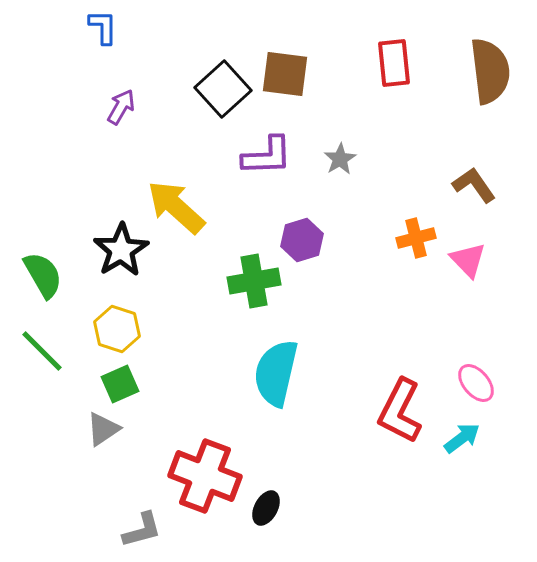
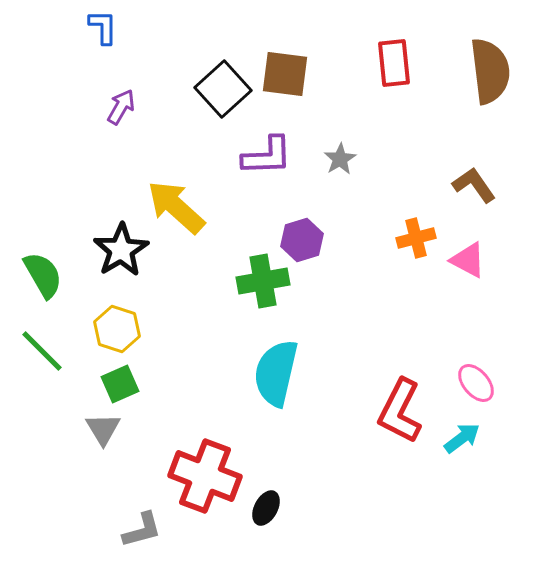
pink triangle: rotated 18 degrees counterclockwise
green cross: moved 9 px right
gray triangle: rotated 27 degrees counterclockwise
